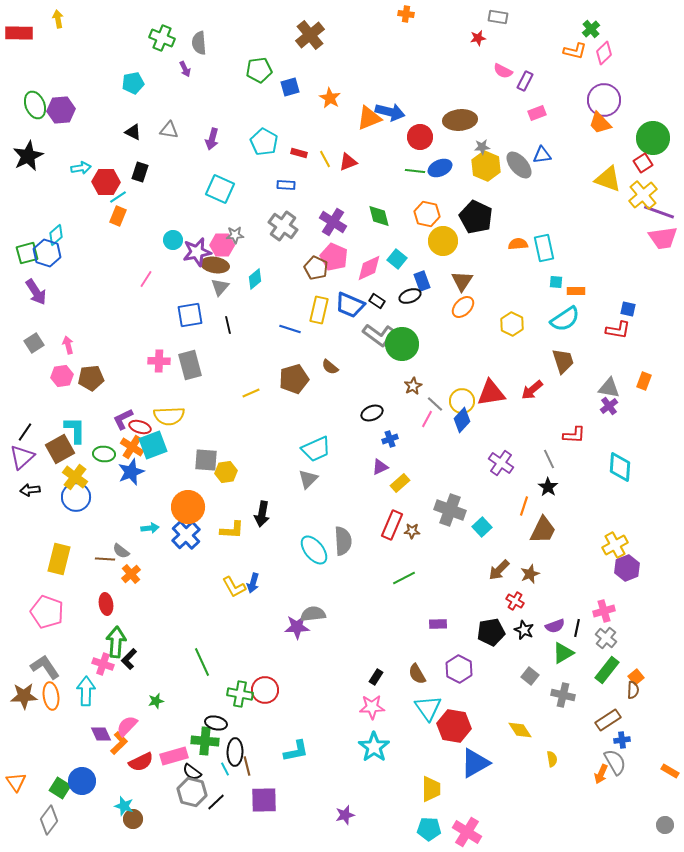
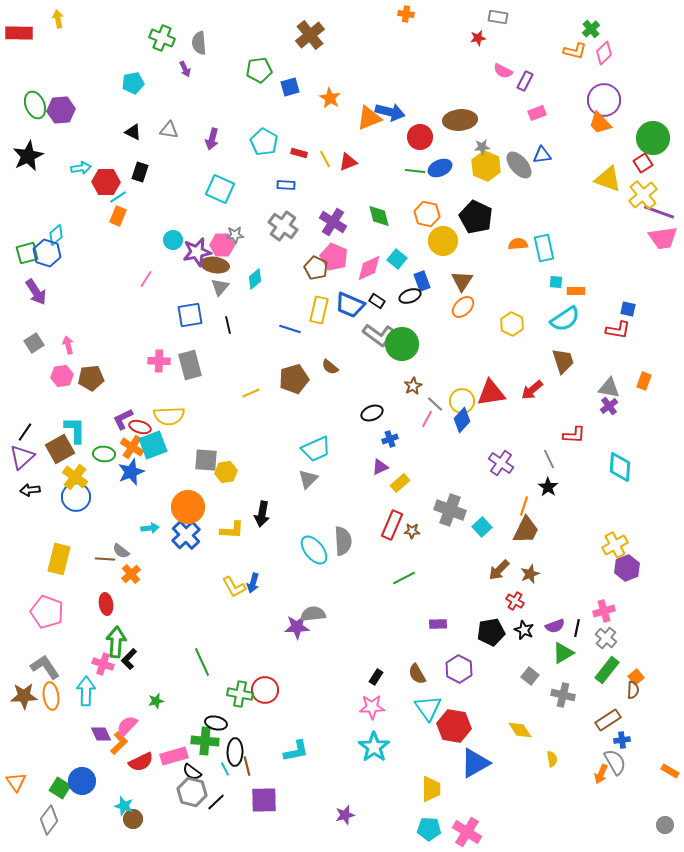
brown trapezoid at (543, 530): moved 17 px left
